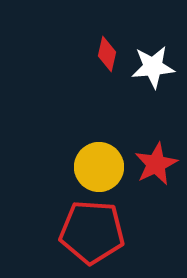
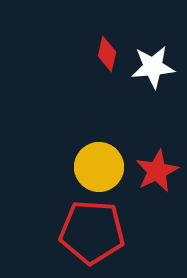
red star: moved 1 px right, 7 px down
